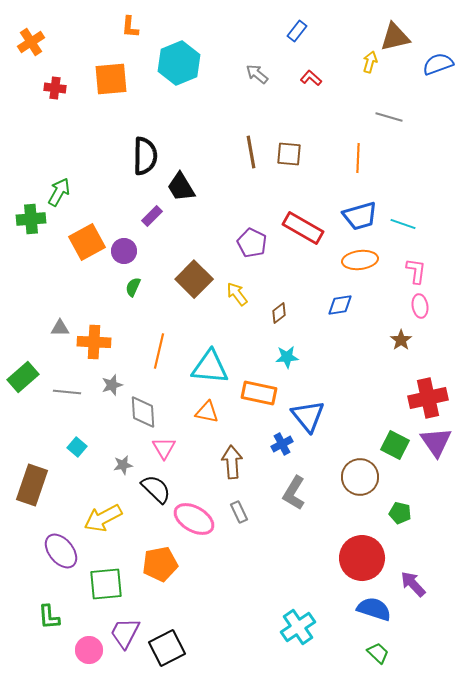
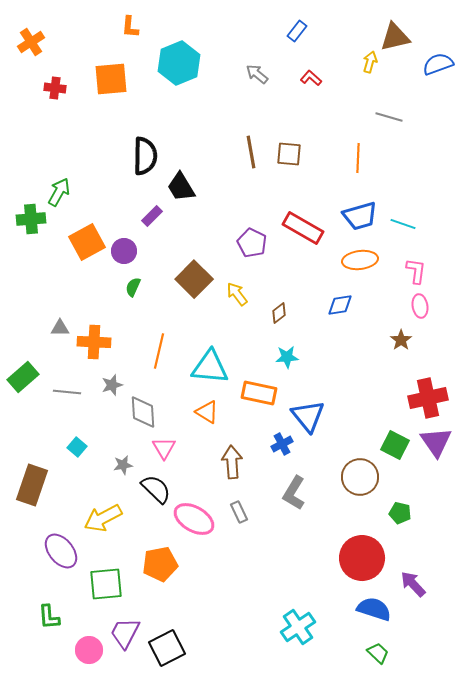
orange triangle at (207, 412): rotated 20 degrees clockwise
